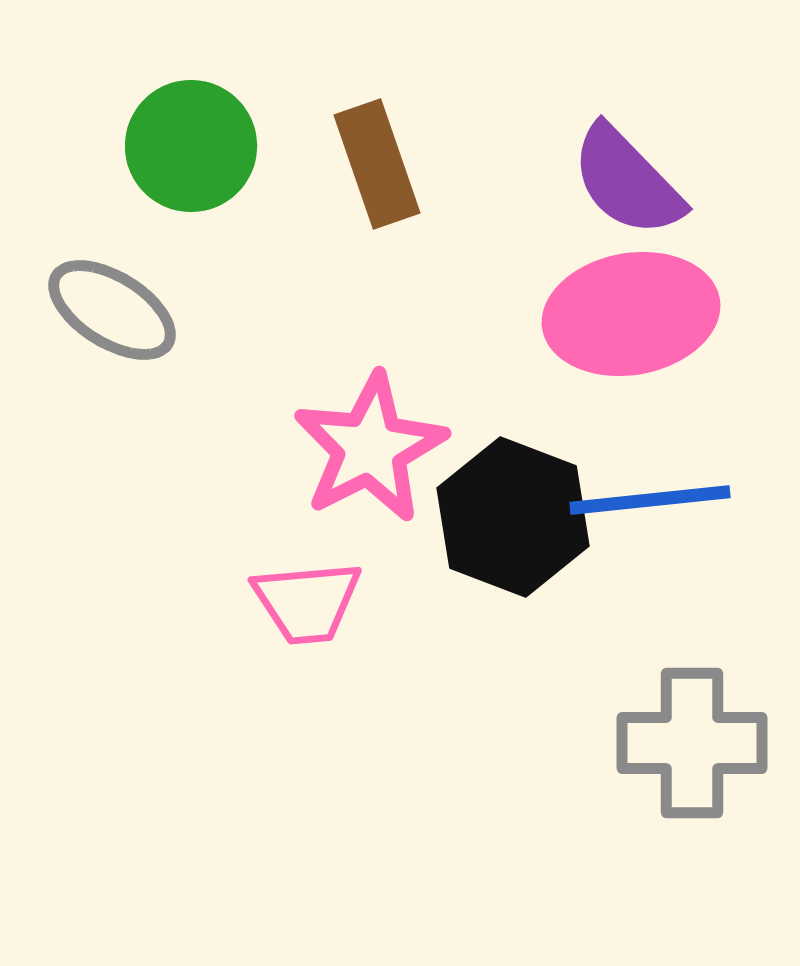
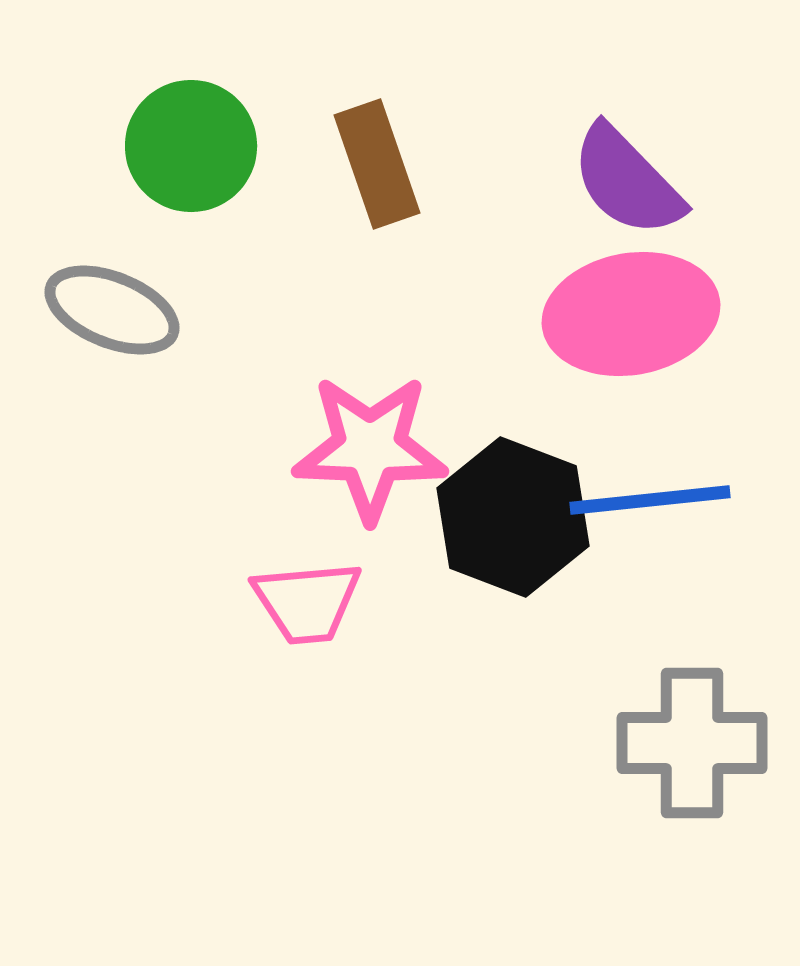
gray ellipse: rotated 10 degrees counterclockwise
pink star: rotated 29 degrees clockwise
